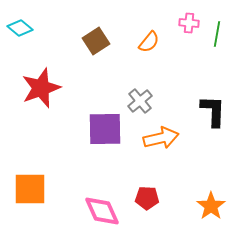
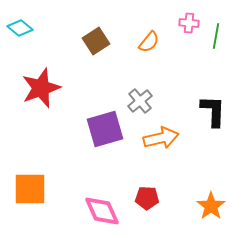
green line: moved 1 px left, 2 px down
purple square: rotated 15 degrees counterclockwise
